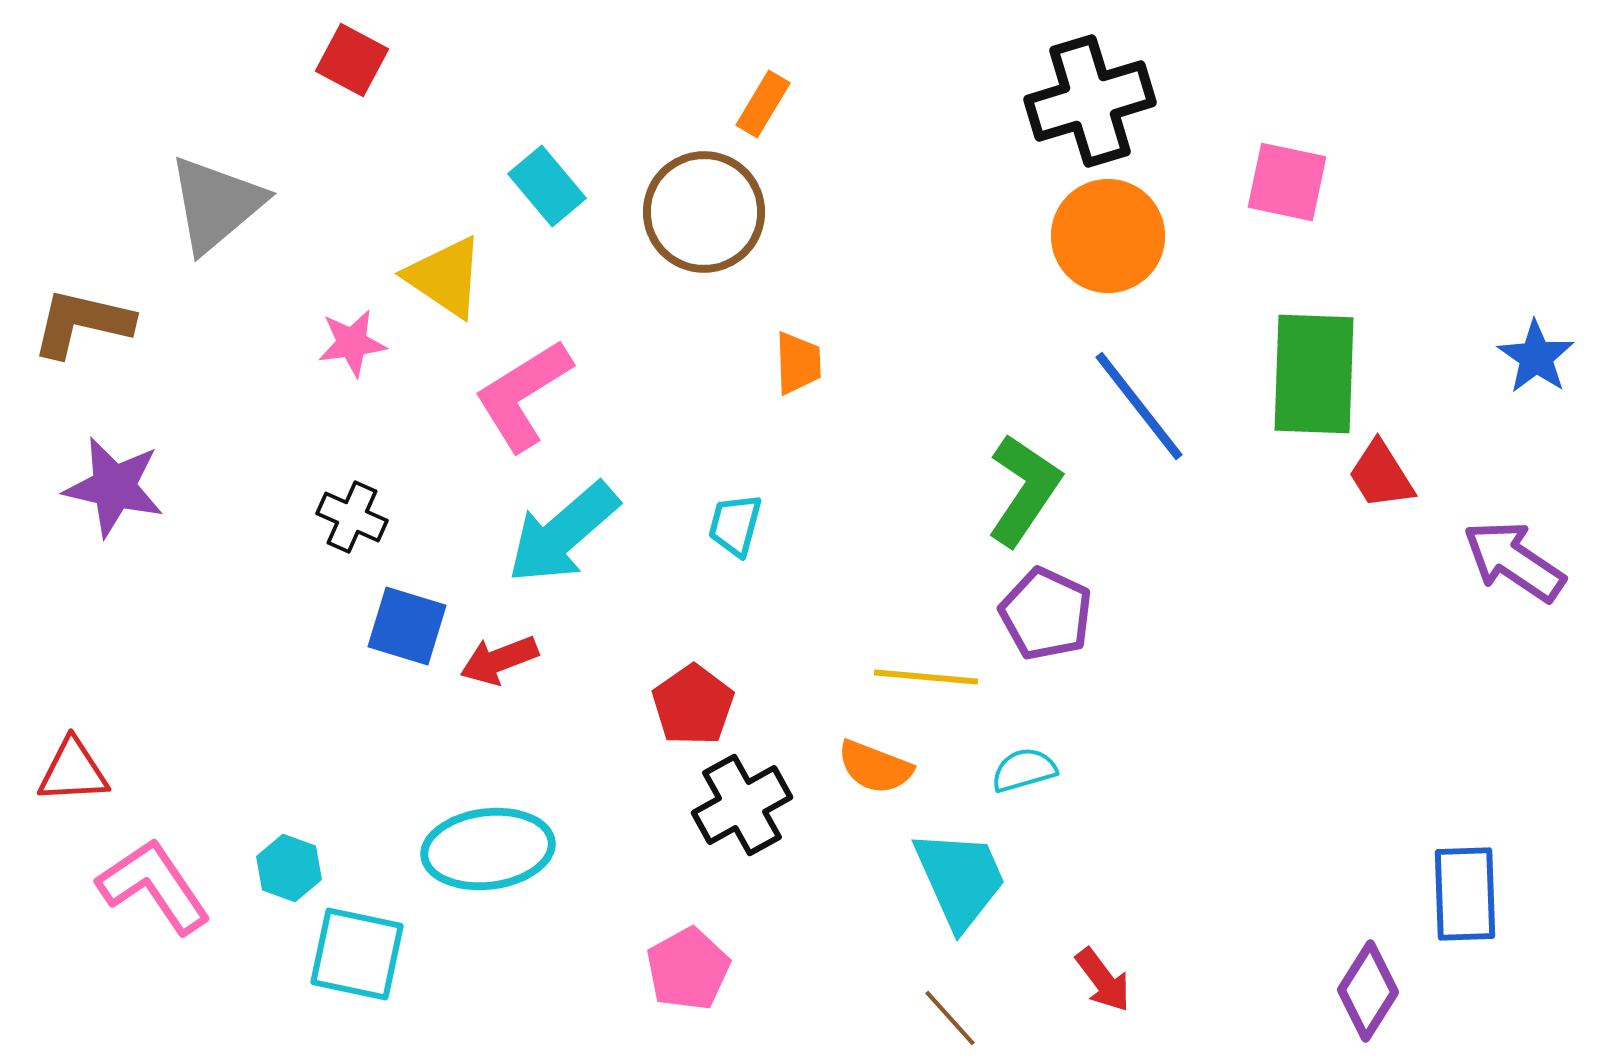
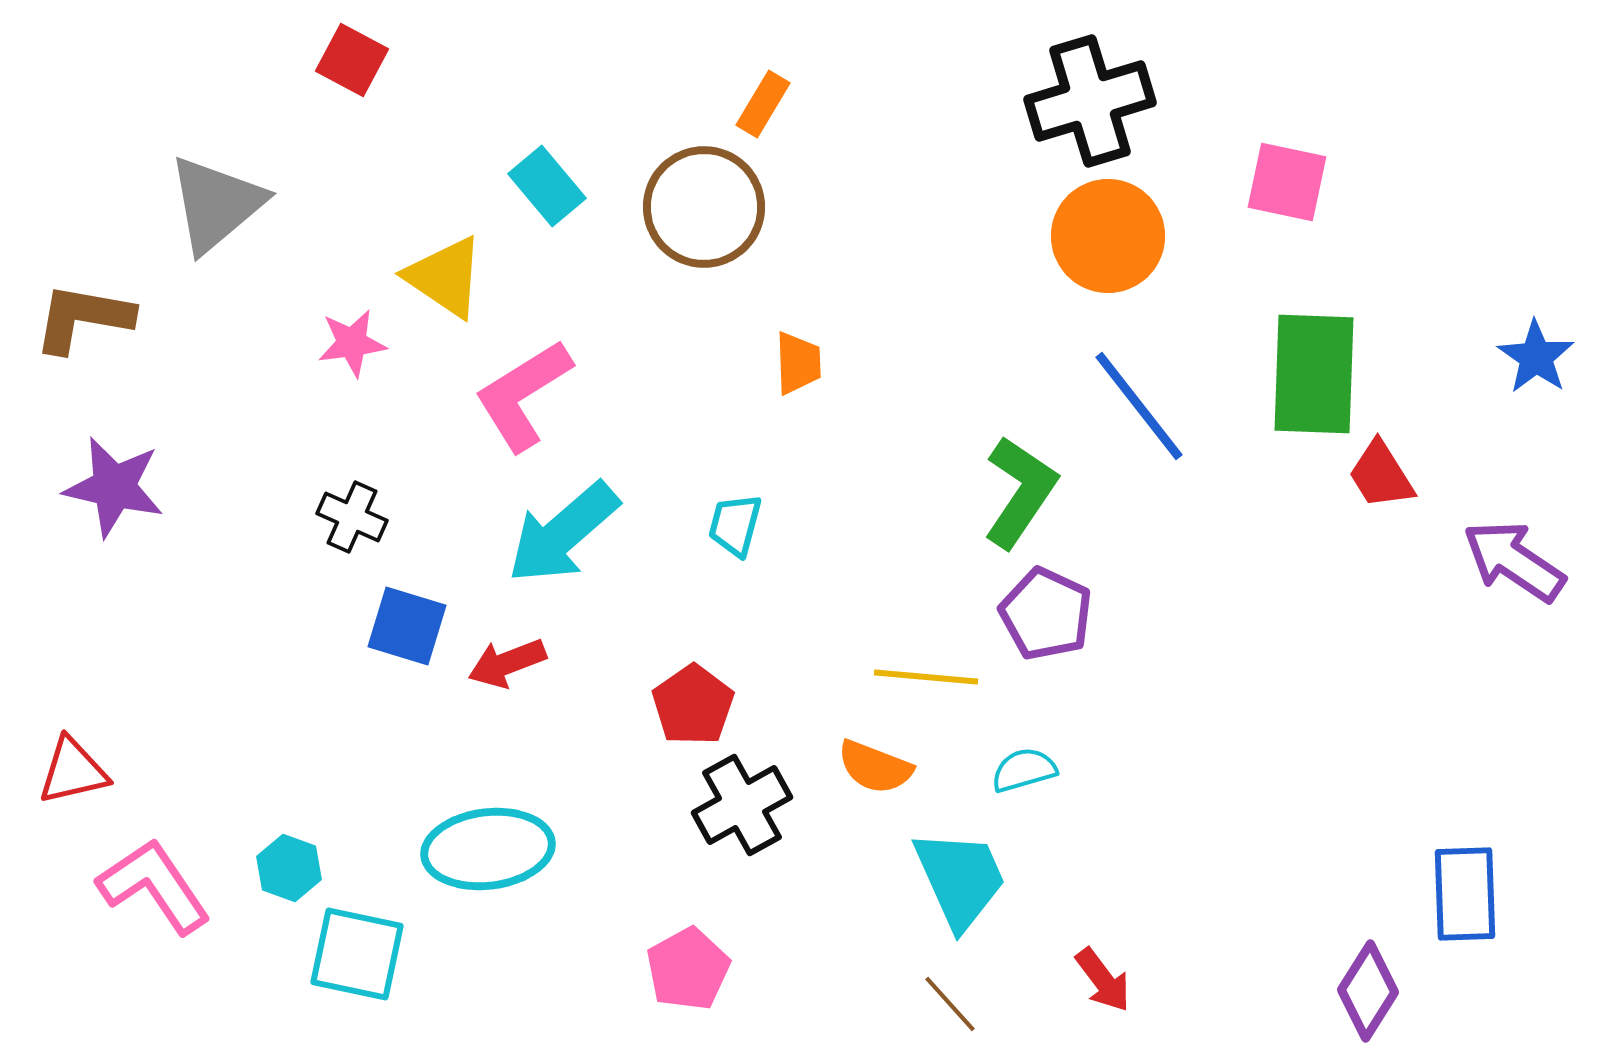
brown circle at (704, 212): moved 5 px up
brown L-shape at (82, 323): moved 1 px right, 5 px up; rotated 3 degrees counterclockwise
green L-shape at (1024, 490): moved 4 px left, 2 px down
red arrow at (499, 660): moved 8 px right, 3 px down
red triangle at (73, 771): rotated 10 degrees counterclockwise
brown line at (950, 1018): moved 14 px up
